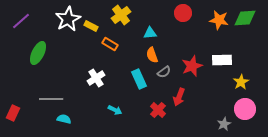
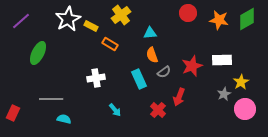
red circle: moved 5 px right
green diamond: moved 2 px right, 1 px down; rotated 25 degrees counterclockwise
white cross: rotated 24 degrees clockwise
cyan arrow: rotated 24 degrees clockwise
gray star: moved 30 px up
